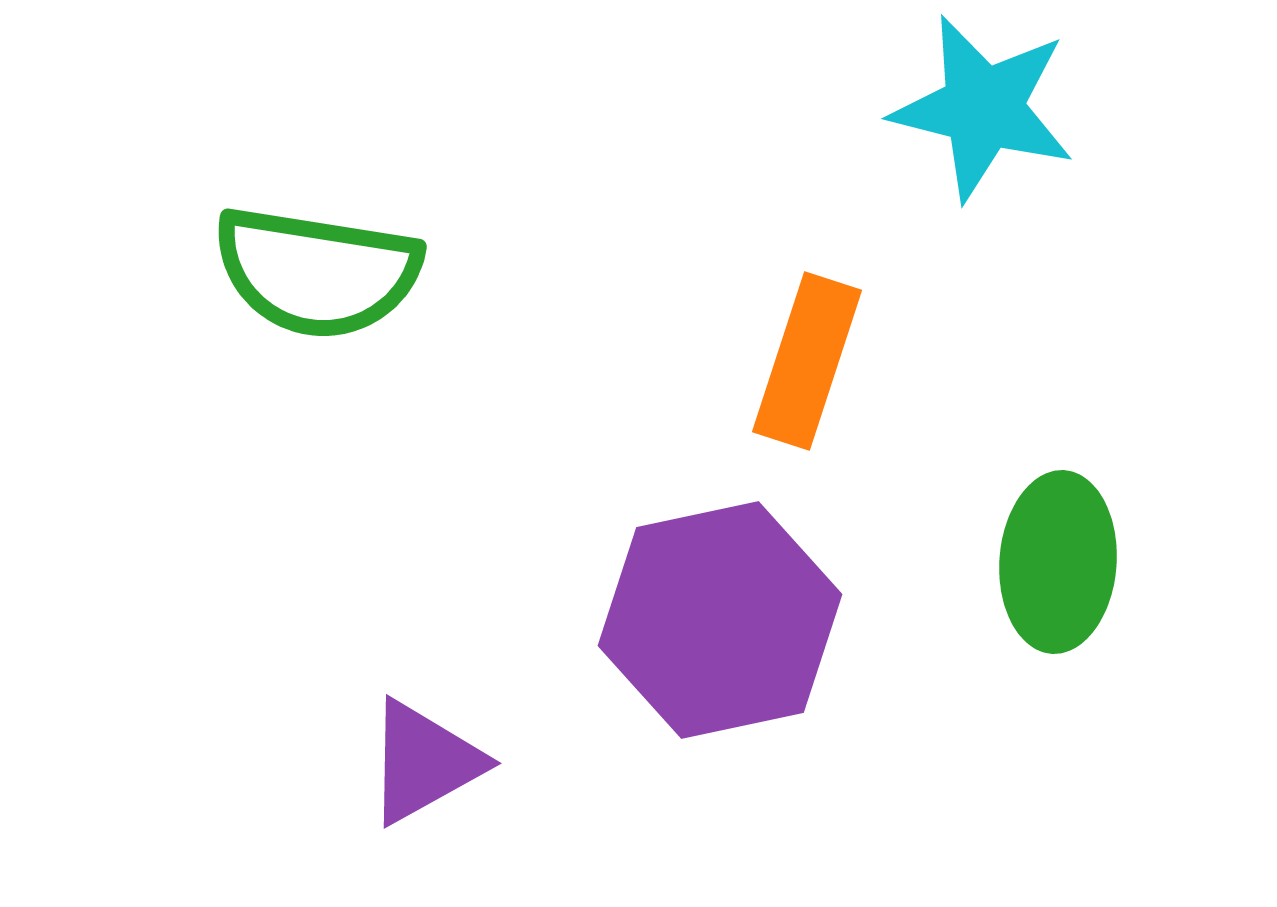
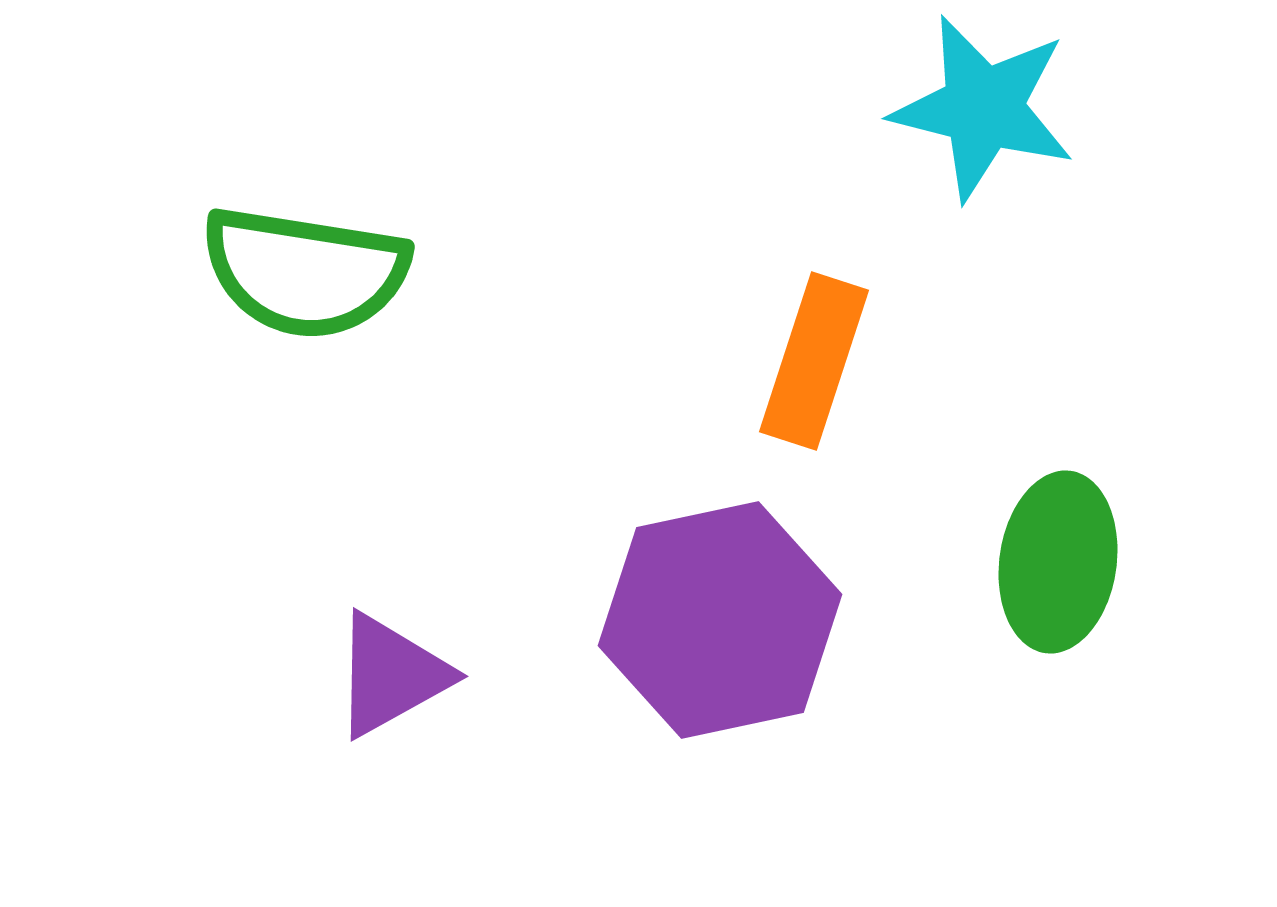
green semicircle: moved 12 px left
orange rectangle: moved 7 px right
green ellipse: rotated 4 degrees clockwise
purple triangle: moved 33 px left, 87 px up
